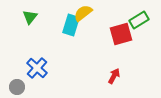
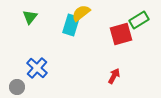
yellow semicircle: moved 2 px left
